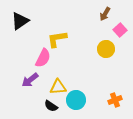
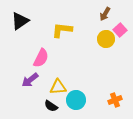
yellow L-shape: moved 5 px right, 9 px up; rotated 15 degrees clockwise
yellow circle: moved 10 px up
pink semicircle: moved 2 px left
